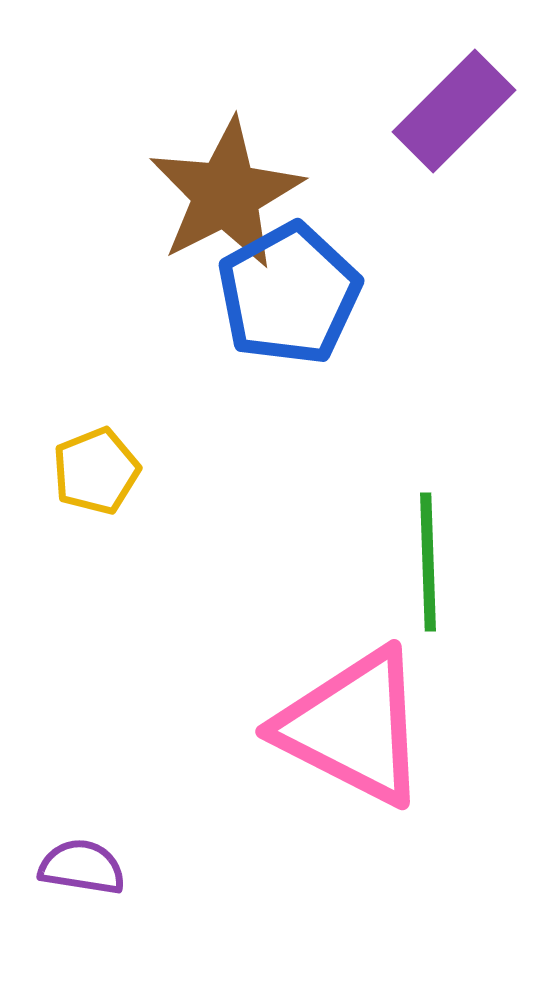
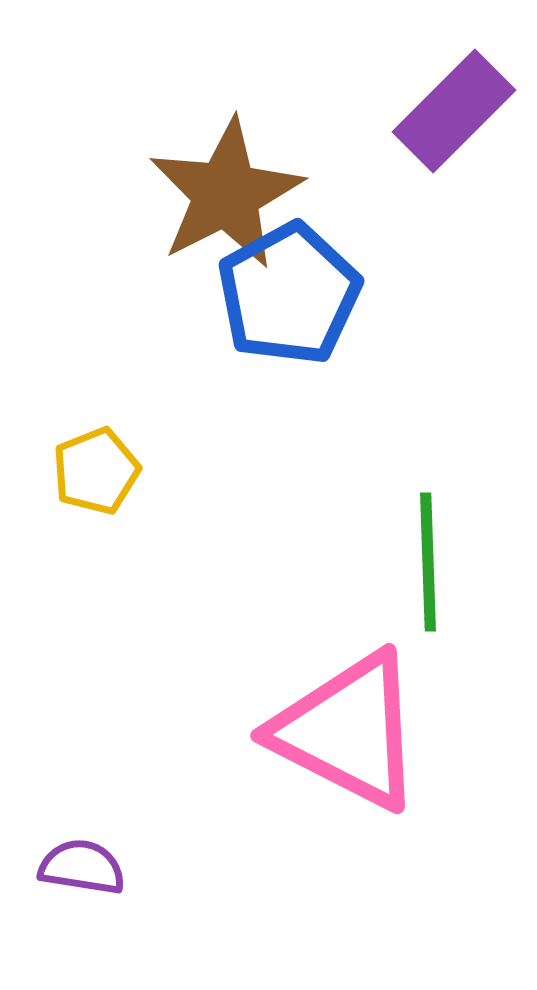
pink triangle: moved 5 px left, 4 px down
